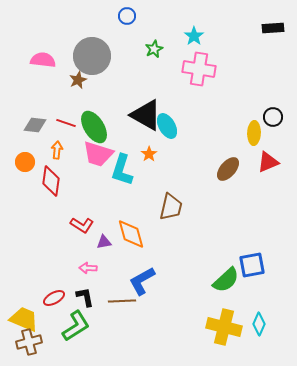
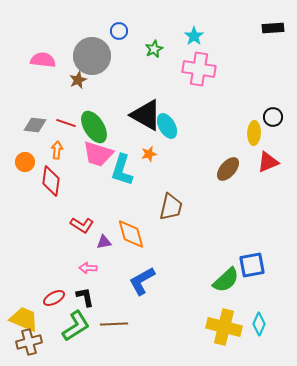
blue circle: moved 8 px left, 15 px down
orange star: rotated 21 degrees clockwise
brown line: moved 8 px left, 23 px down
